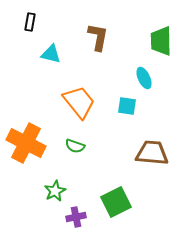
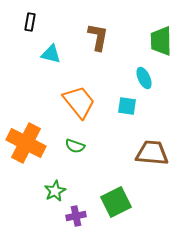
purple cross: moved 1 px up
